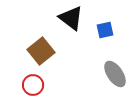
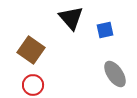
black triangle: rotated 12 degrees clockwise
brown square: moved 10 px left, 1 px up; rotated 16 degrees counterclockwise
